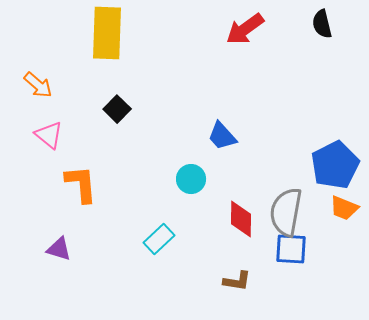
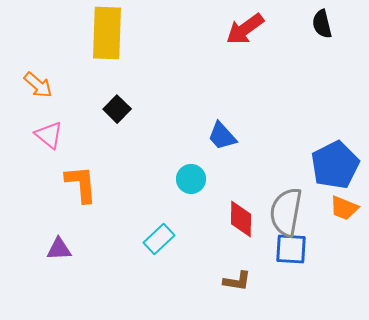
purple triangle: rotated 20 degrees counterclockwise
